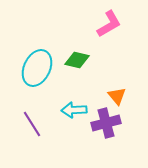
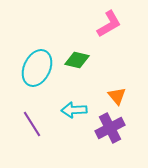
purple cross: moved 4 px right, 5 px down; rotated 12 degrees counterclockwise
